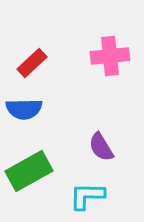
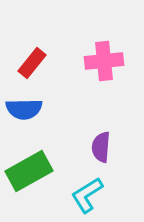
pink cross: moved 6 px left, 5 px down
red rectangle: rotated 8 degrees counterclockwise
purple semicircle: rotated 36 degrees clockwise
cyan L-shape: moved 1 px up; rotated 33 degrees counterclockwise
